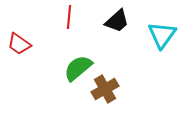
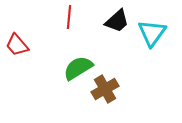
cyan triangle: moved 10 px left, 2 px up
red trapezoid: moved 2 px left, 1 px down; rotated 15 degrees clockwise
green semicircle: rotated 8 degrees clockwise
